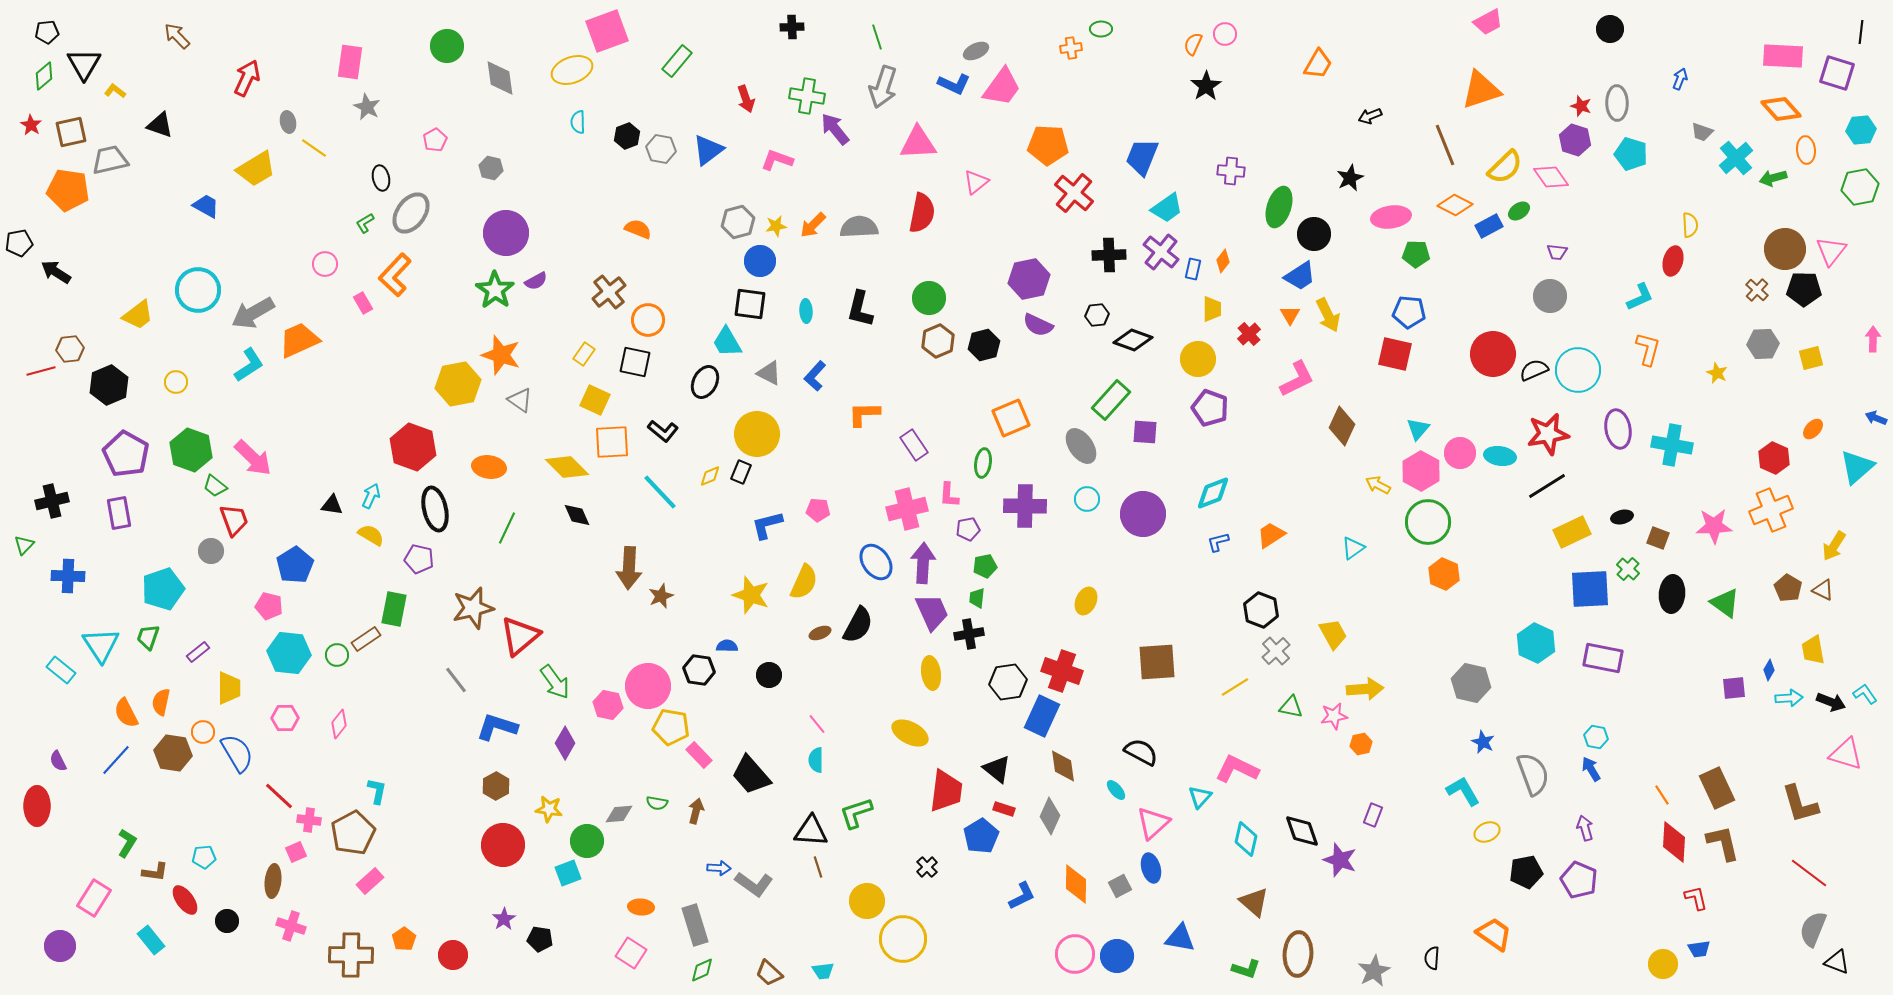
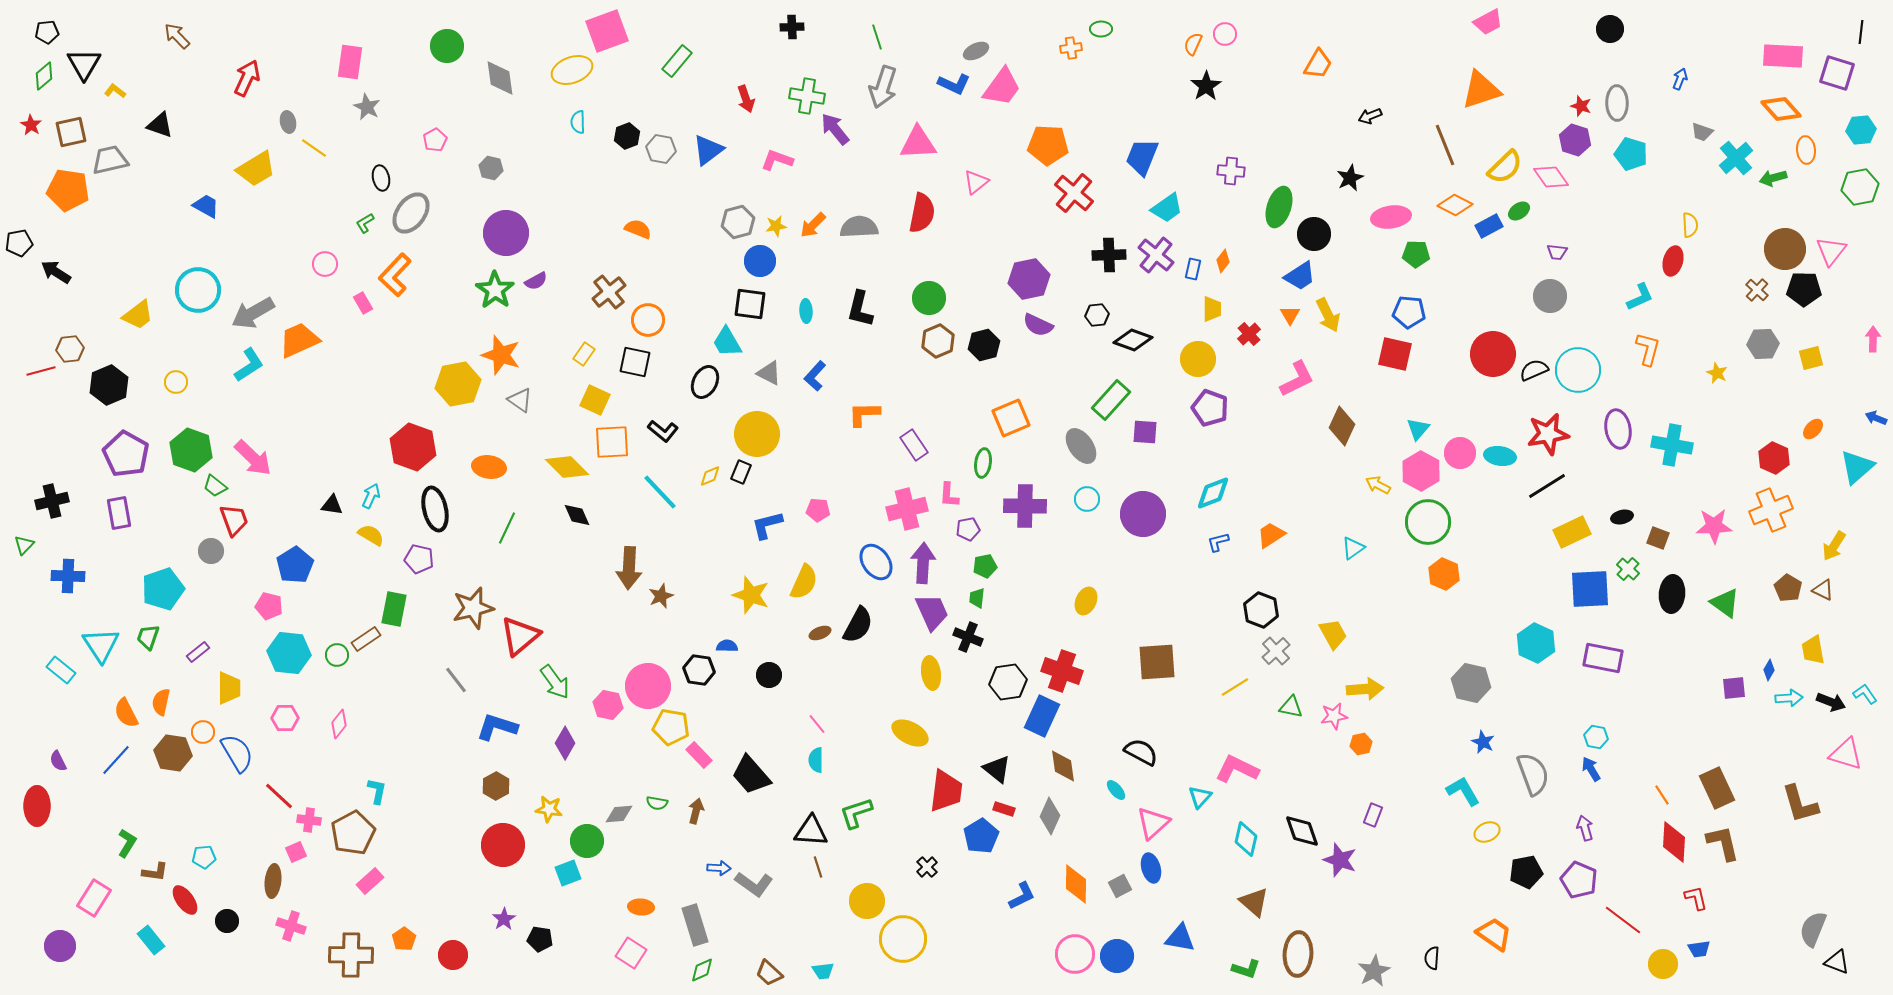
purple cross at (1161, 252): moved 5 px left, 3 px down
black cross at (969, 634): moved 1 px left, 3 px down; rotated 32 degrees clockwise
red line at (1809, 873): moved 186 px left, 47 px down
